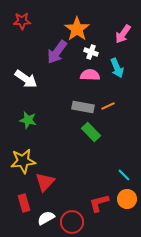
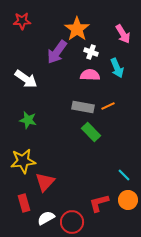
pink arrow: rotated 66 degrees counterclockwise
orange circle: moved 1 px right, 1 px down
